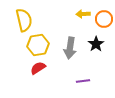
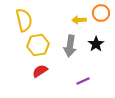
yellow arrow: moved 4 px left, 6 px down
orange circle: moved 3 px left, 6 px up
gray arrow: moved 2 px up
red semicircle: moved 2 px right, 3 px down
purple line: rotated 16 degrees counterclockwise
